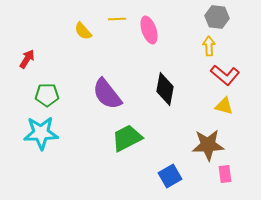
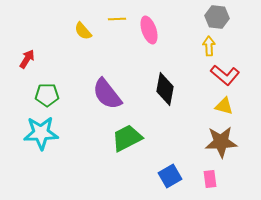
brown star: moved 13 px right, 3 px up
pink rectangle: moved 15 px left, 5 px down
